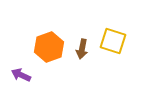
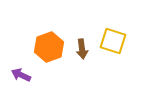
brown arrow: rotated 18 degrees counterclockwise
